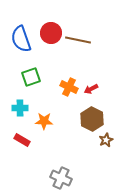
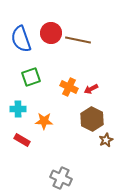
cyan cross: moved 2 px left, 1 px down
